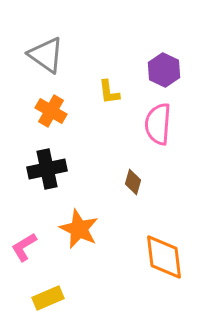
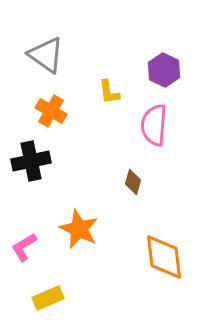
pink semicircle: moved 4 px left, 1 px down
black cross: moved 16 px left, 8 px up
